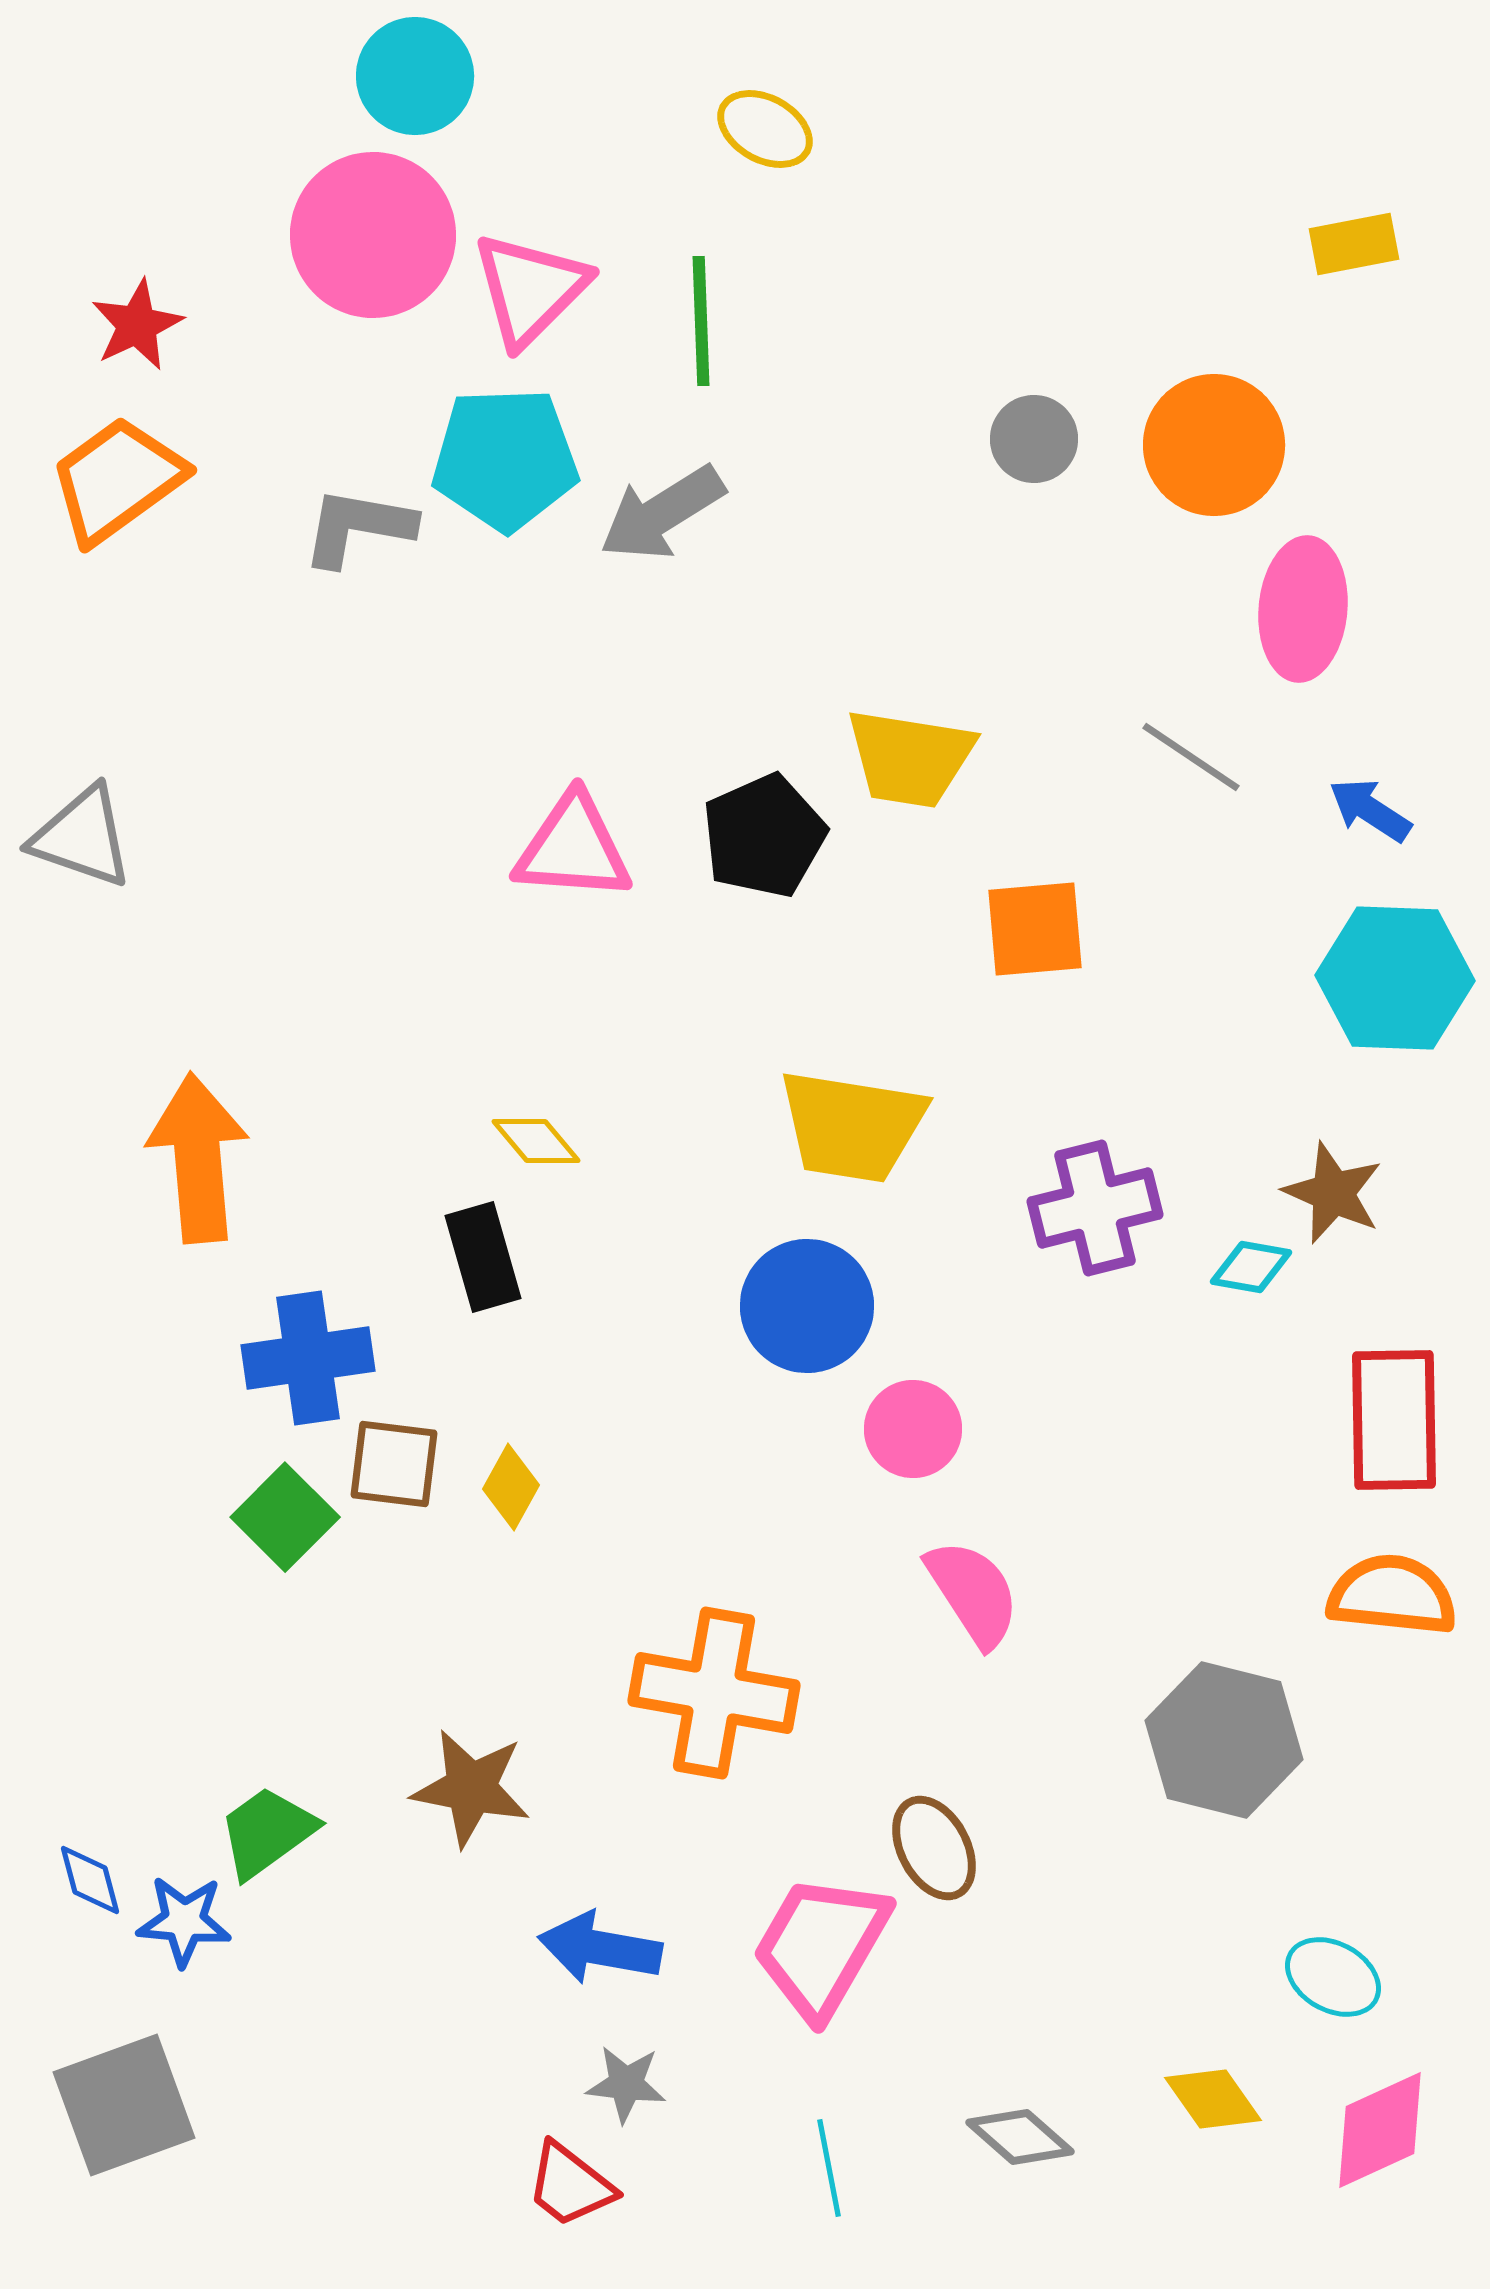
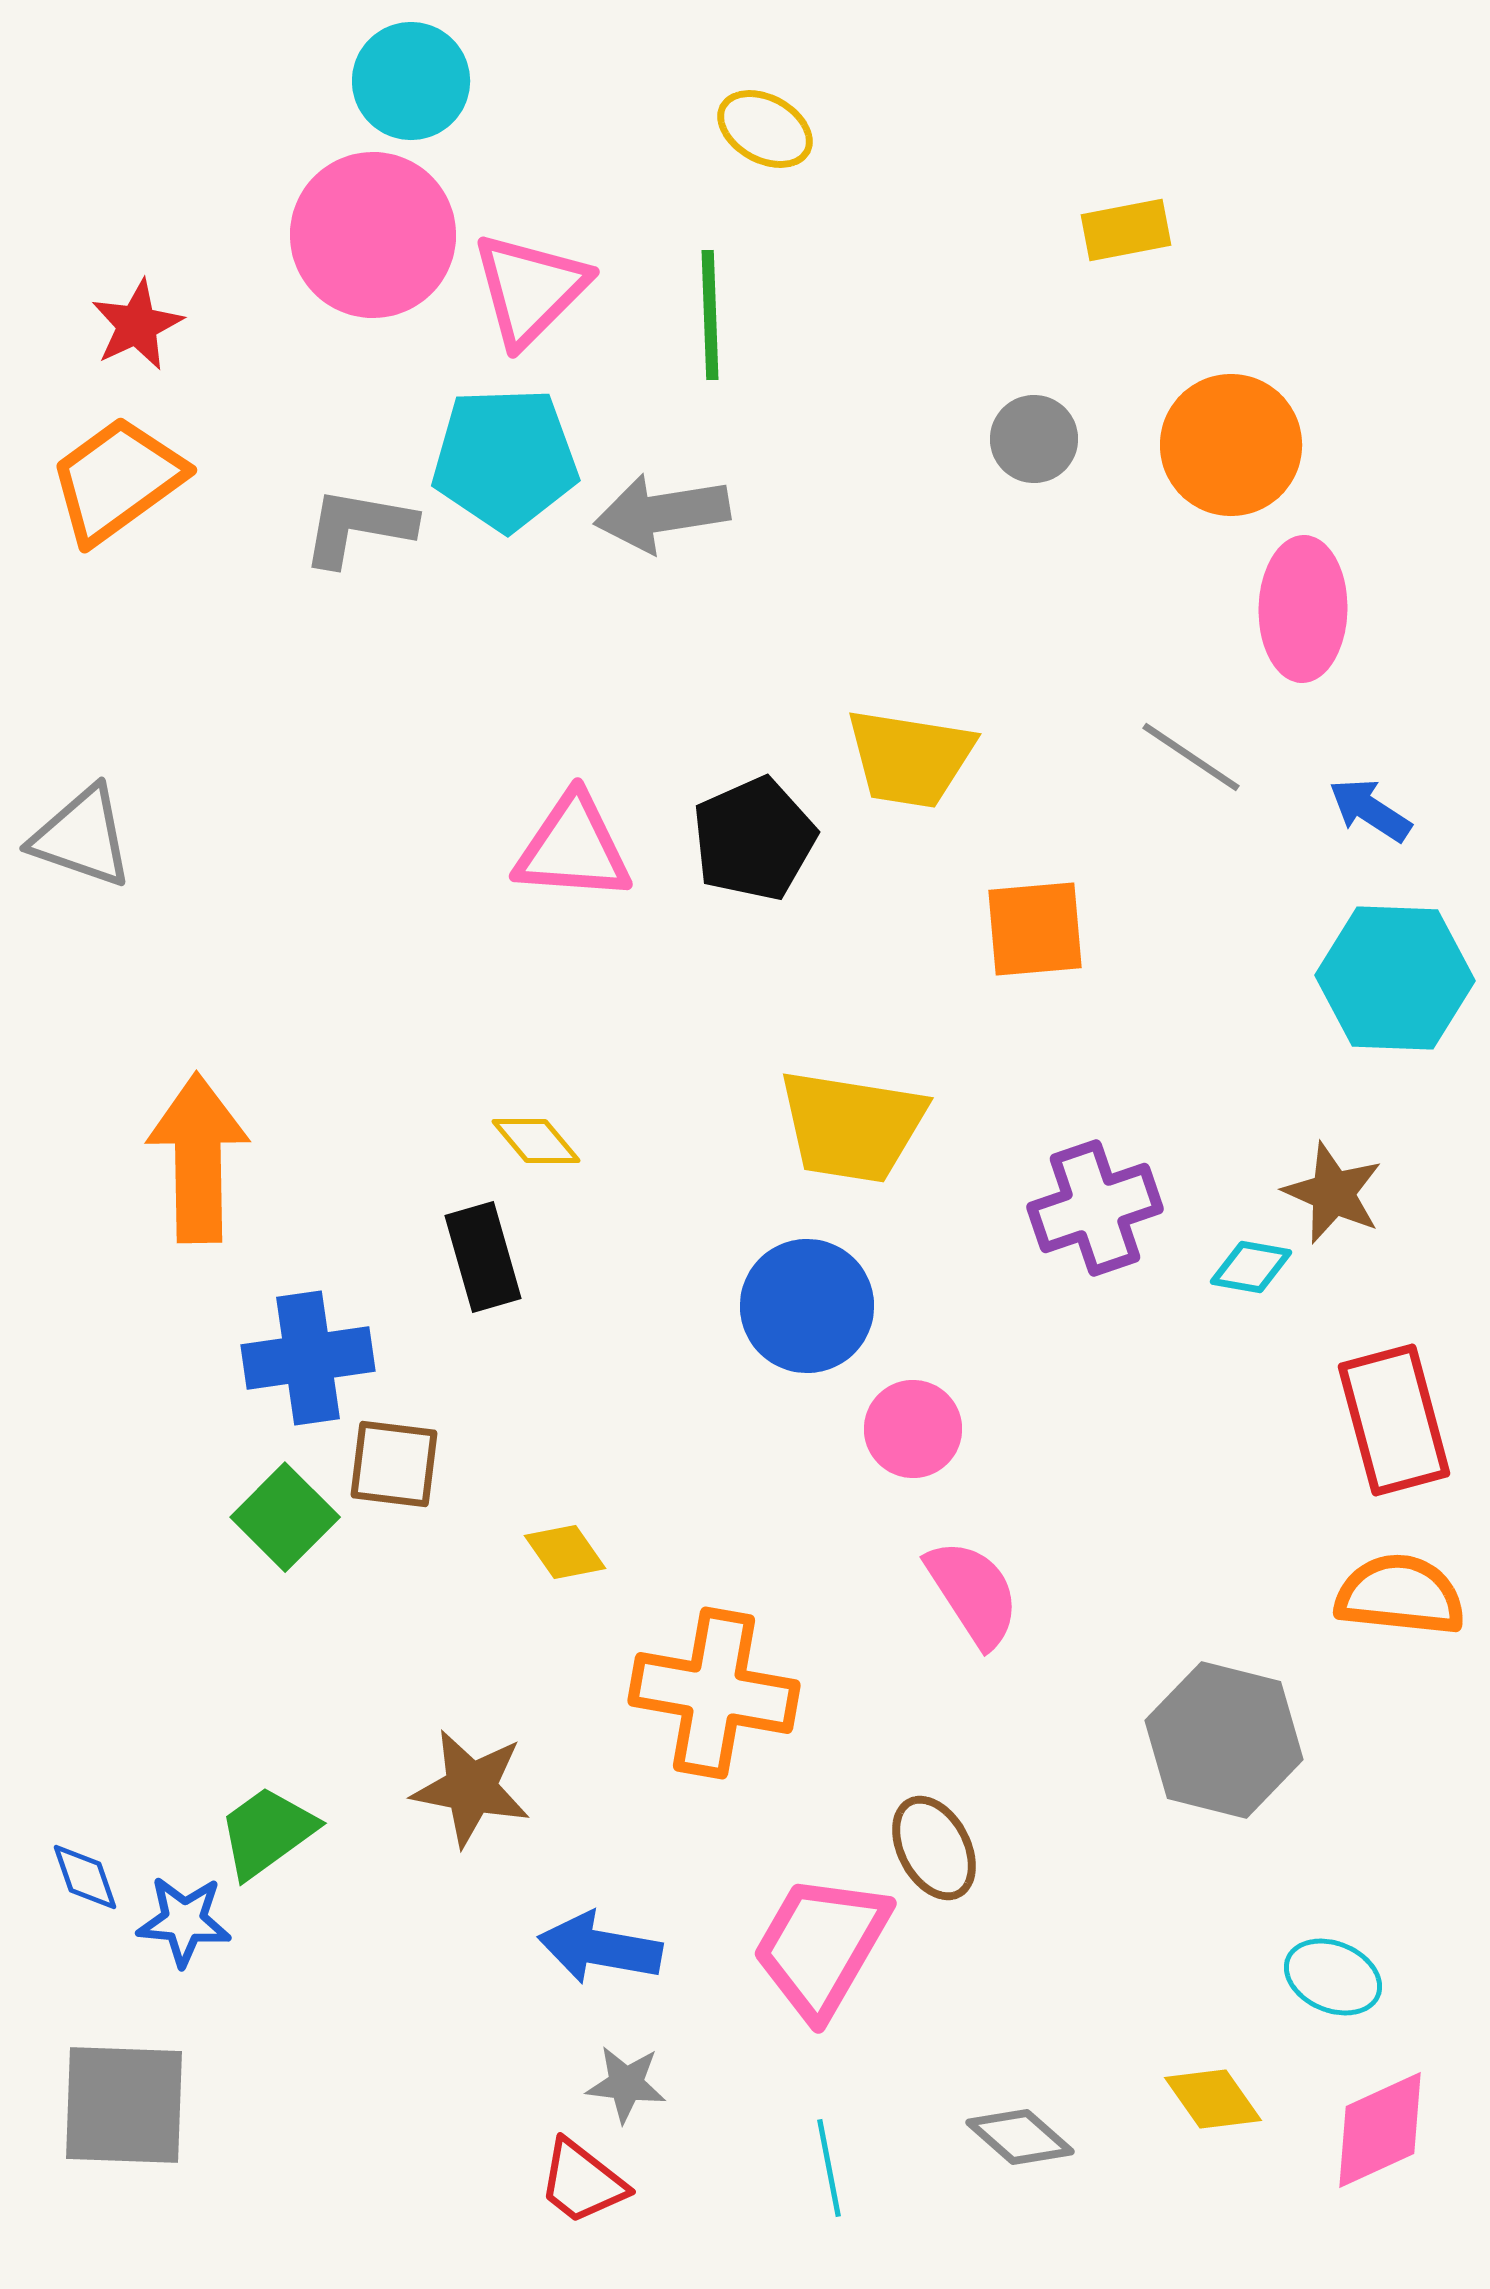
cyan circle at (415, 76): moved 4 px left, 5 px down
yellow rectangle at (1354, 244): moved 228 px left, 14 px up
green line at (701, 321): moved 9 px right, 6 px up
orange circle at (1214, 445): moved 17 px right
gray arrow at (662, 513): rotated 23 degrees clockwise
pink ellipse at (1303, 609): rotated 4 degrees counterclockwise
black pentagon at (764, 836): moved 10 px left, 3 px down
orange arrow at (198, 1158): rotated 4 degrees clockwise
purple cross at (1095, 1208): rotated 5 degrees counterclockwise
red rectangle at (1394, 1420): rotated 14 degrees counterclockwise
yellow diamond at (511, 1487): moved 54 px right, 65 px down; rotated 64 degrees counterclockwise
orange semicircle at (1392, 1595): moved 8 px right
blue diamond at (90, 1880): moved 5 px left, 3 px up; rotated 4 degrees counterclockwise
cyan ellipse at (1333, 1977): rotated 6 degrees counterclockwise
gray square at (124, 2105): rotated 22 degrees clockwise
red trapezoid at (570, 2185): moved 12 px right, 3 px up
